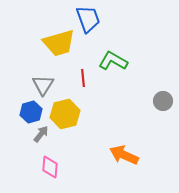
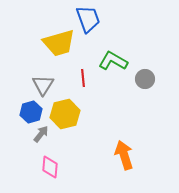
gray circle: moved 18 px left, 22 px up
orange arrow: rotated 48 degrees clockwise
